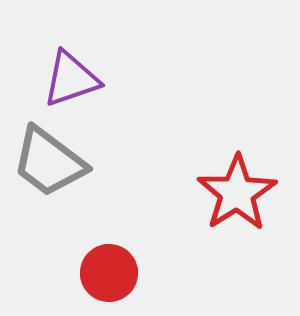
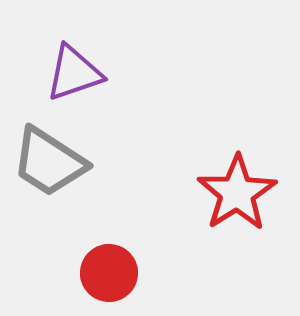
purple triangle: moved 3 px right, 6 px up
gray trapezoid: rotated 4 degrees counterclockwise
